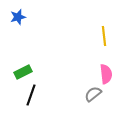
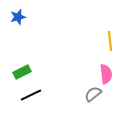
yellow line: moved 6 px right, 5 px down
green rectangle: moved 1 px left
black line: rotated 45 degrees clockwise
